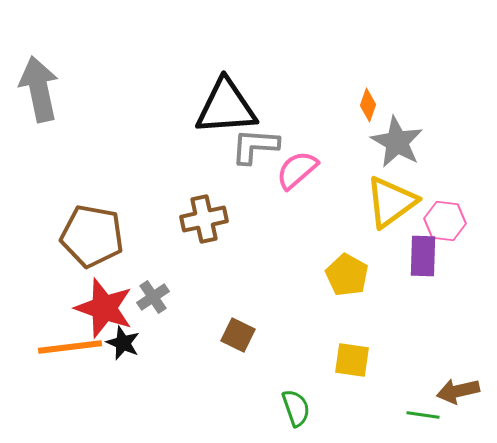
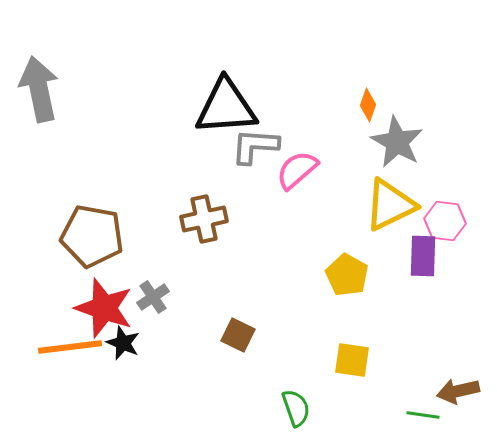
yellow triangle: moved 1 px left, 3 px down; rotated 10 degrees clockwise
